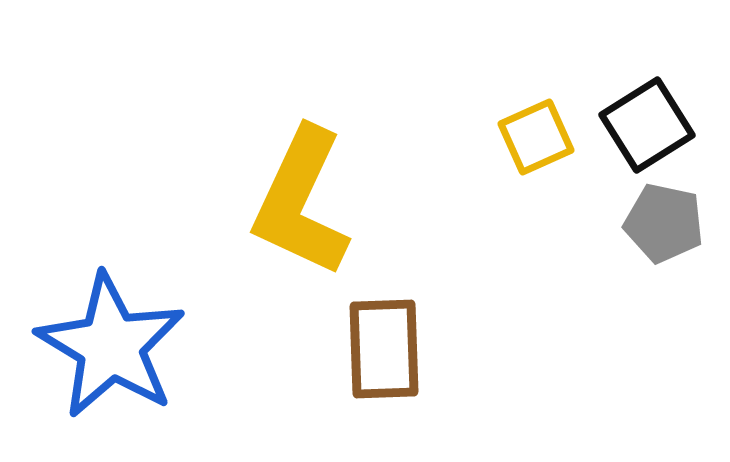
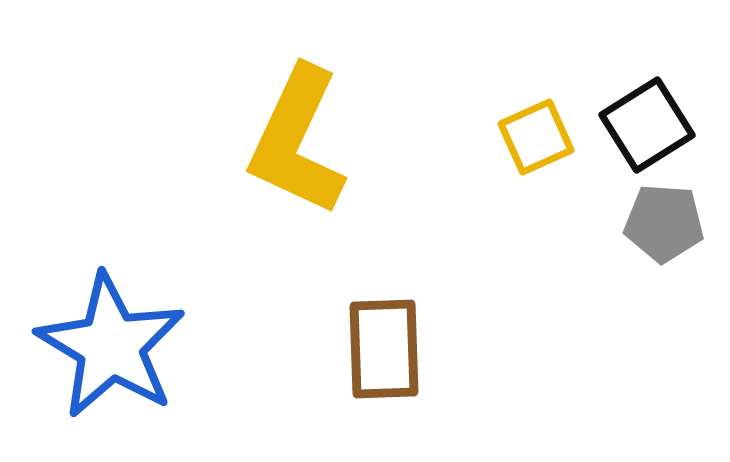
yellow L-shape: moved 4 px left, 61 px up
gray pentagon: rotated 8 degrees counterclockwise
